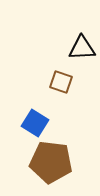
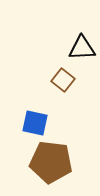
brown square: moved 2 px right, 2 px up; rotated 20 degrees clockwise
blue square: rotated 20 degrees counterclockwise
